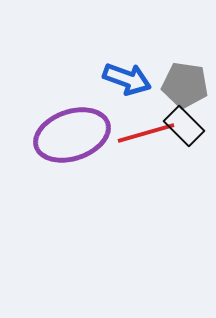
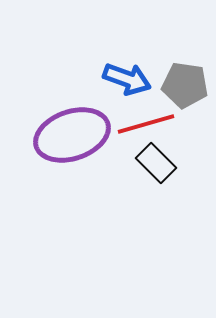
black rectangle: moved 28 px left, 37 px down
red line: moved 9 px up
